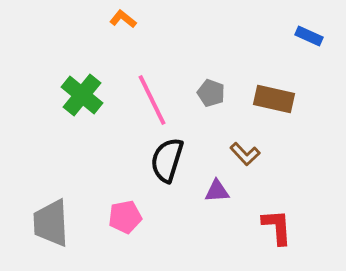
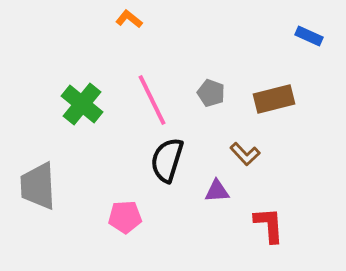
orange L-shape: moved 6 px right
green cross: moved 9 px down
brown rectangle: rotated 27 degrees counterclockwise
pink pentagon: rotated 8 degrees clockwise
gray trapezoid: moved 13 px left, 37 px up
red L-shape: moved 8 px left, 2 px up
